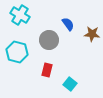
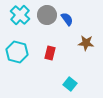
cyan cross: rotated 12 degrees clockwise
blue semicircle: moved 1 px left, 5 px up
brown star: moved 6 px left, 9 px down
gray circle: moved 2 px left, 25 px up
red rectangle: moved 3 px right, 17 px up
